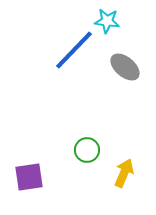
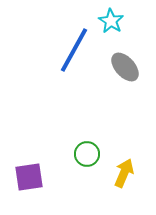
cyan star: moved 4 px right; rotated 25 degrees clockwise
blue line: rotated 15 degrees counterclockwise
gray ellipse: rotated 8 degrees clockwise
green circle: moved 4 px down
